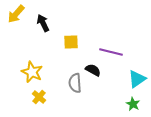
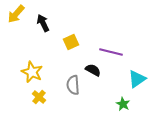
yellow square: rotated 21 degrees counterclockwise
gray semicircle: moved 2 px left, 2 px down
green star: moved 10 px left
